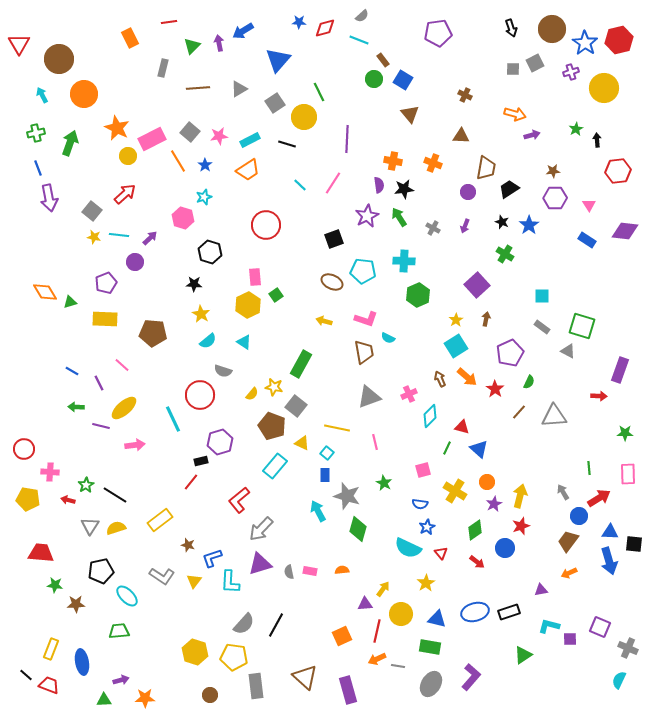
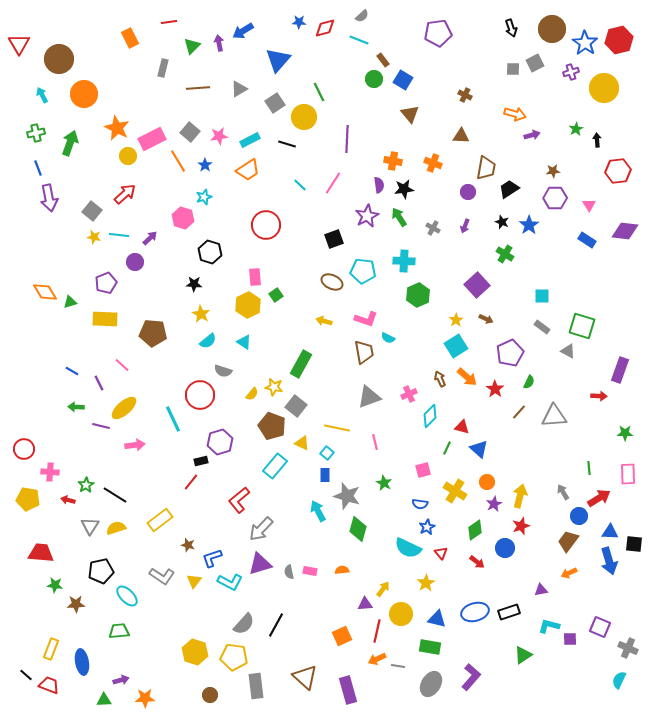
brown arrow at (486, 319): rotated 104 degrees clockwise
cyan L-shape at (230, 582): rotated 65 degrees counterclockwise
